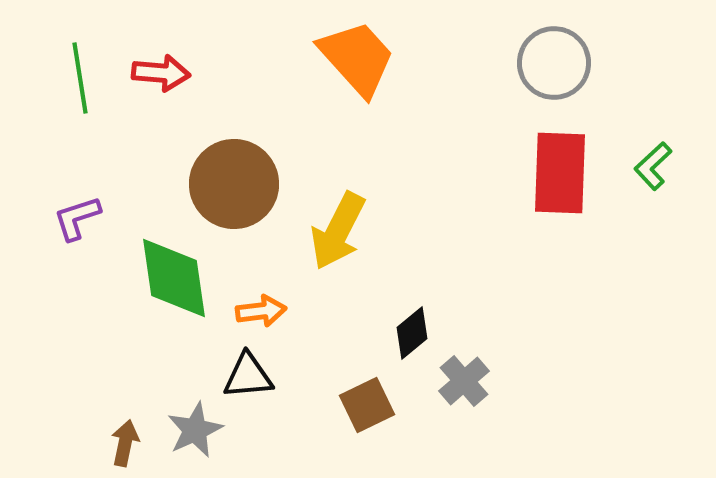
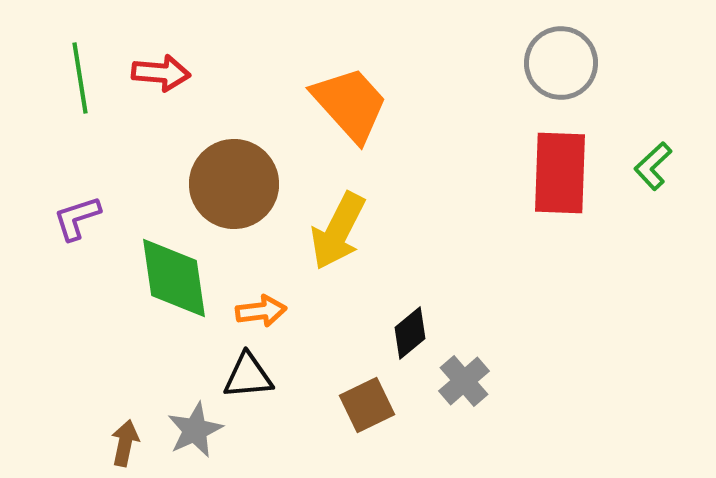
orange trapezoid: moved 7 px left, 46 px down
gray circle: moved 7 px right
black diamond: moved 2 px left
